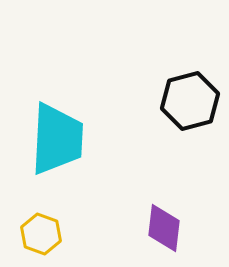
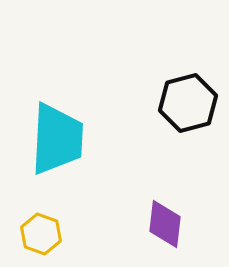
black hexagon: moved 2 px left, 2 px down
purple diamond: moved 1 px right, 4 px up
